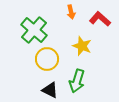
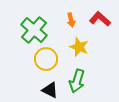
orange arrow: moved 8 px down
yellow star: moved 3 px left, 1 px down
yellow circle: moved 1 px left
